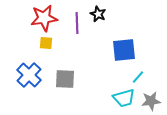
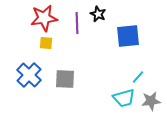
blue square: moved 4 px right, 14 px up
